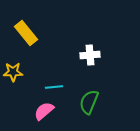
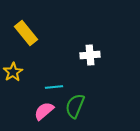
yellow star: rotated 30 degrees counterclockwise
green semicircle: moved 14 px left, 4 px down
